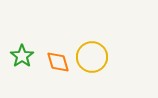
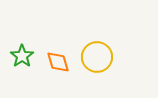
yellow circle: moved 5 px right
